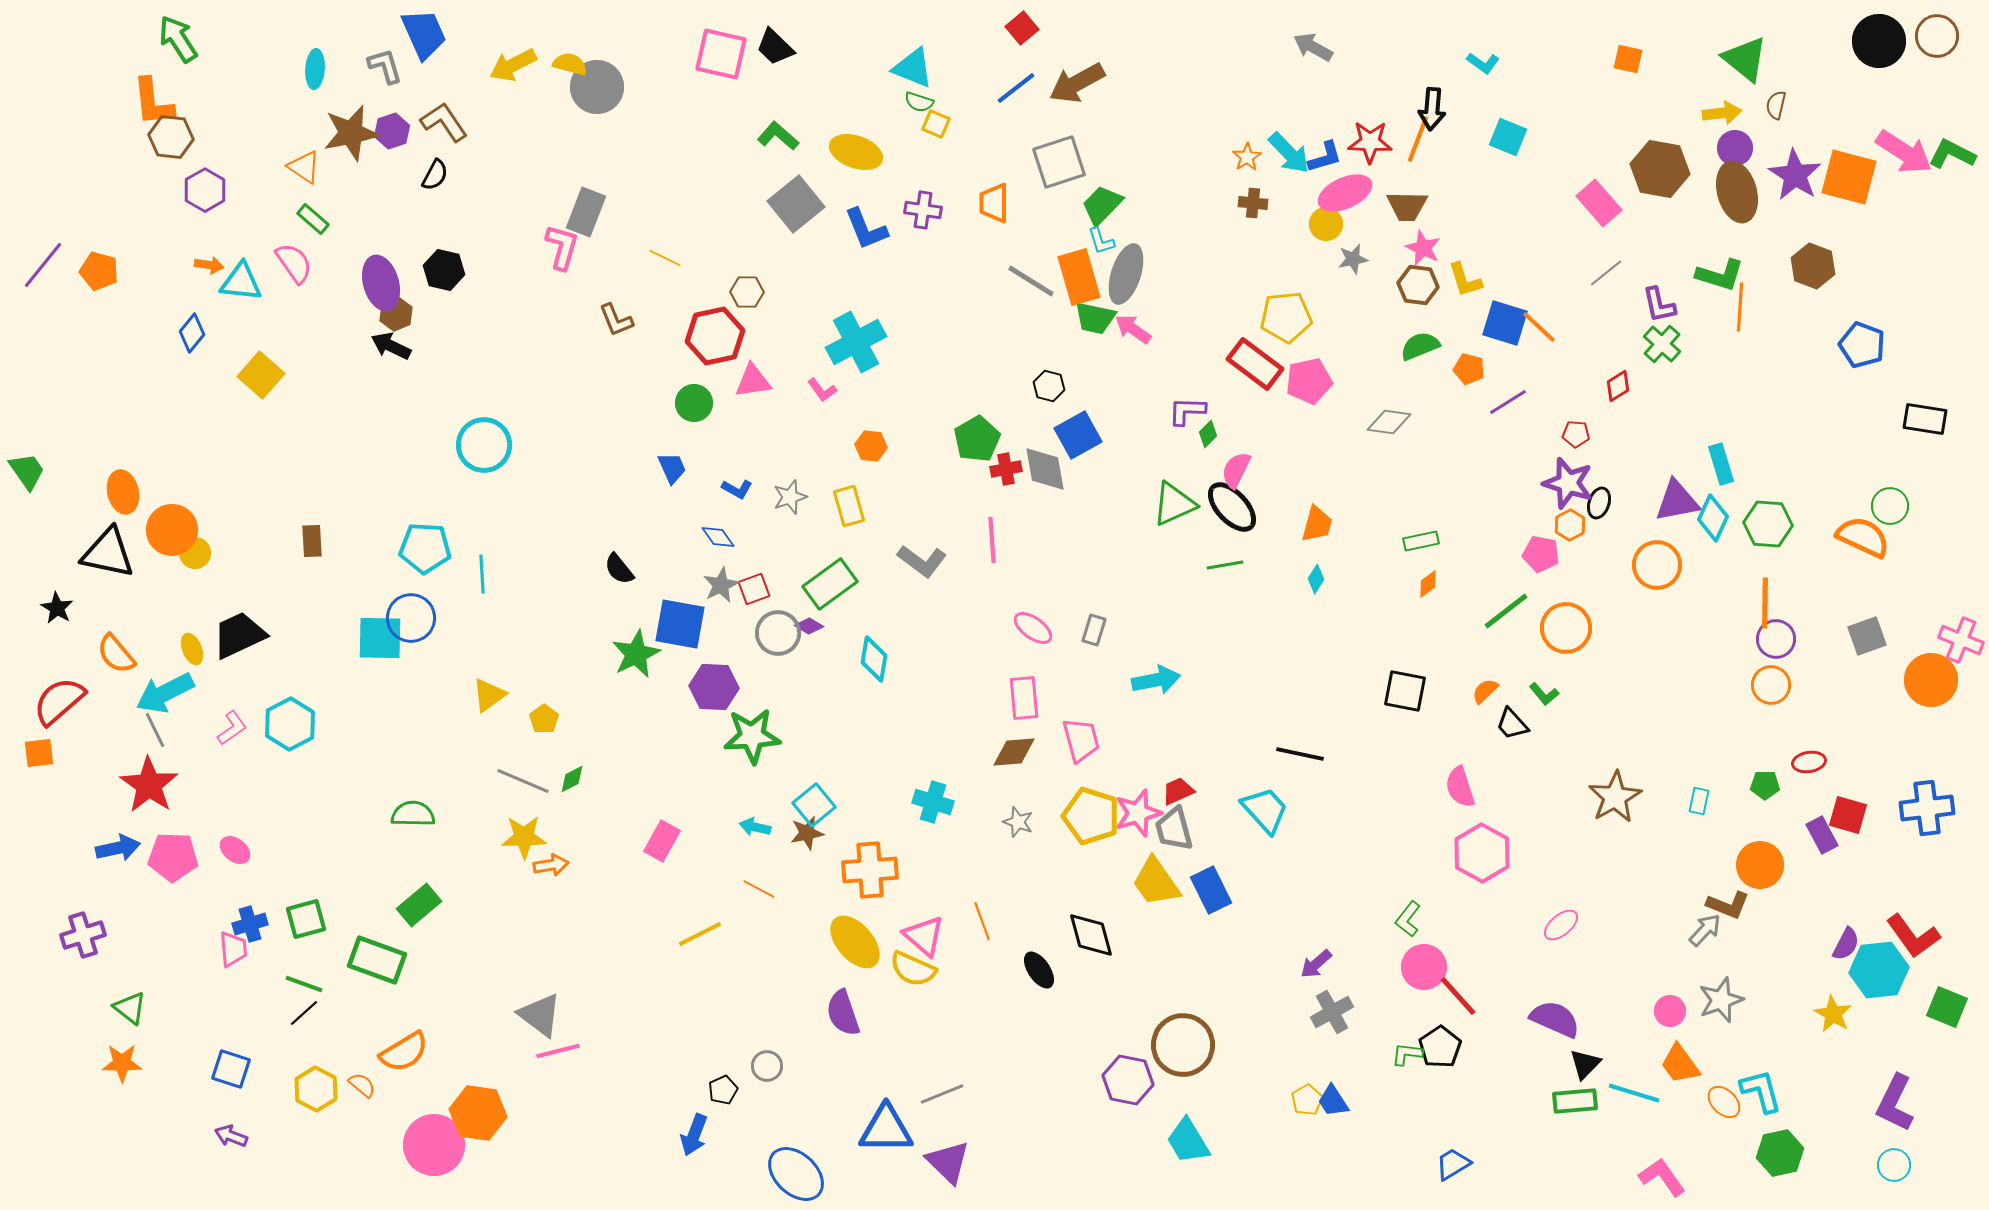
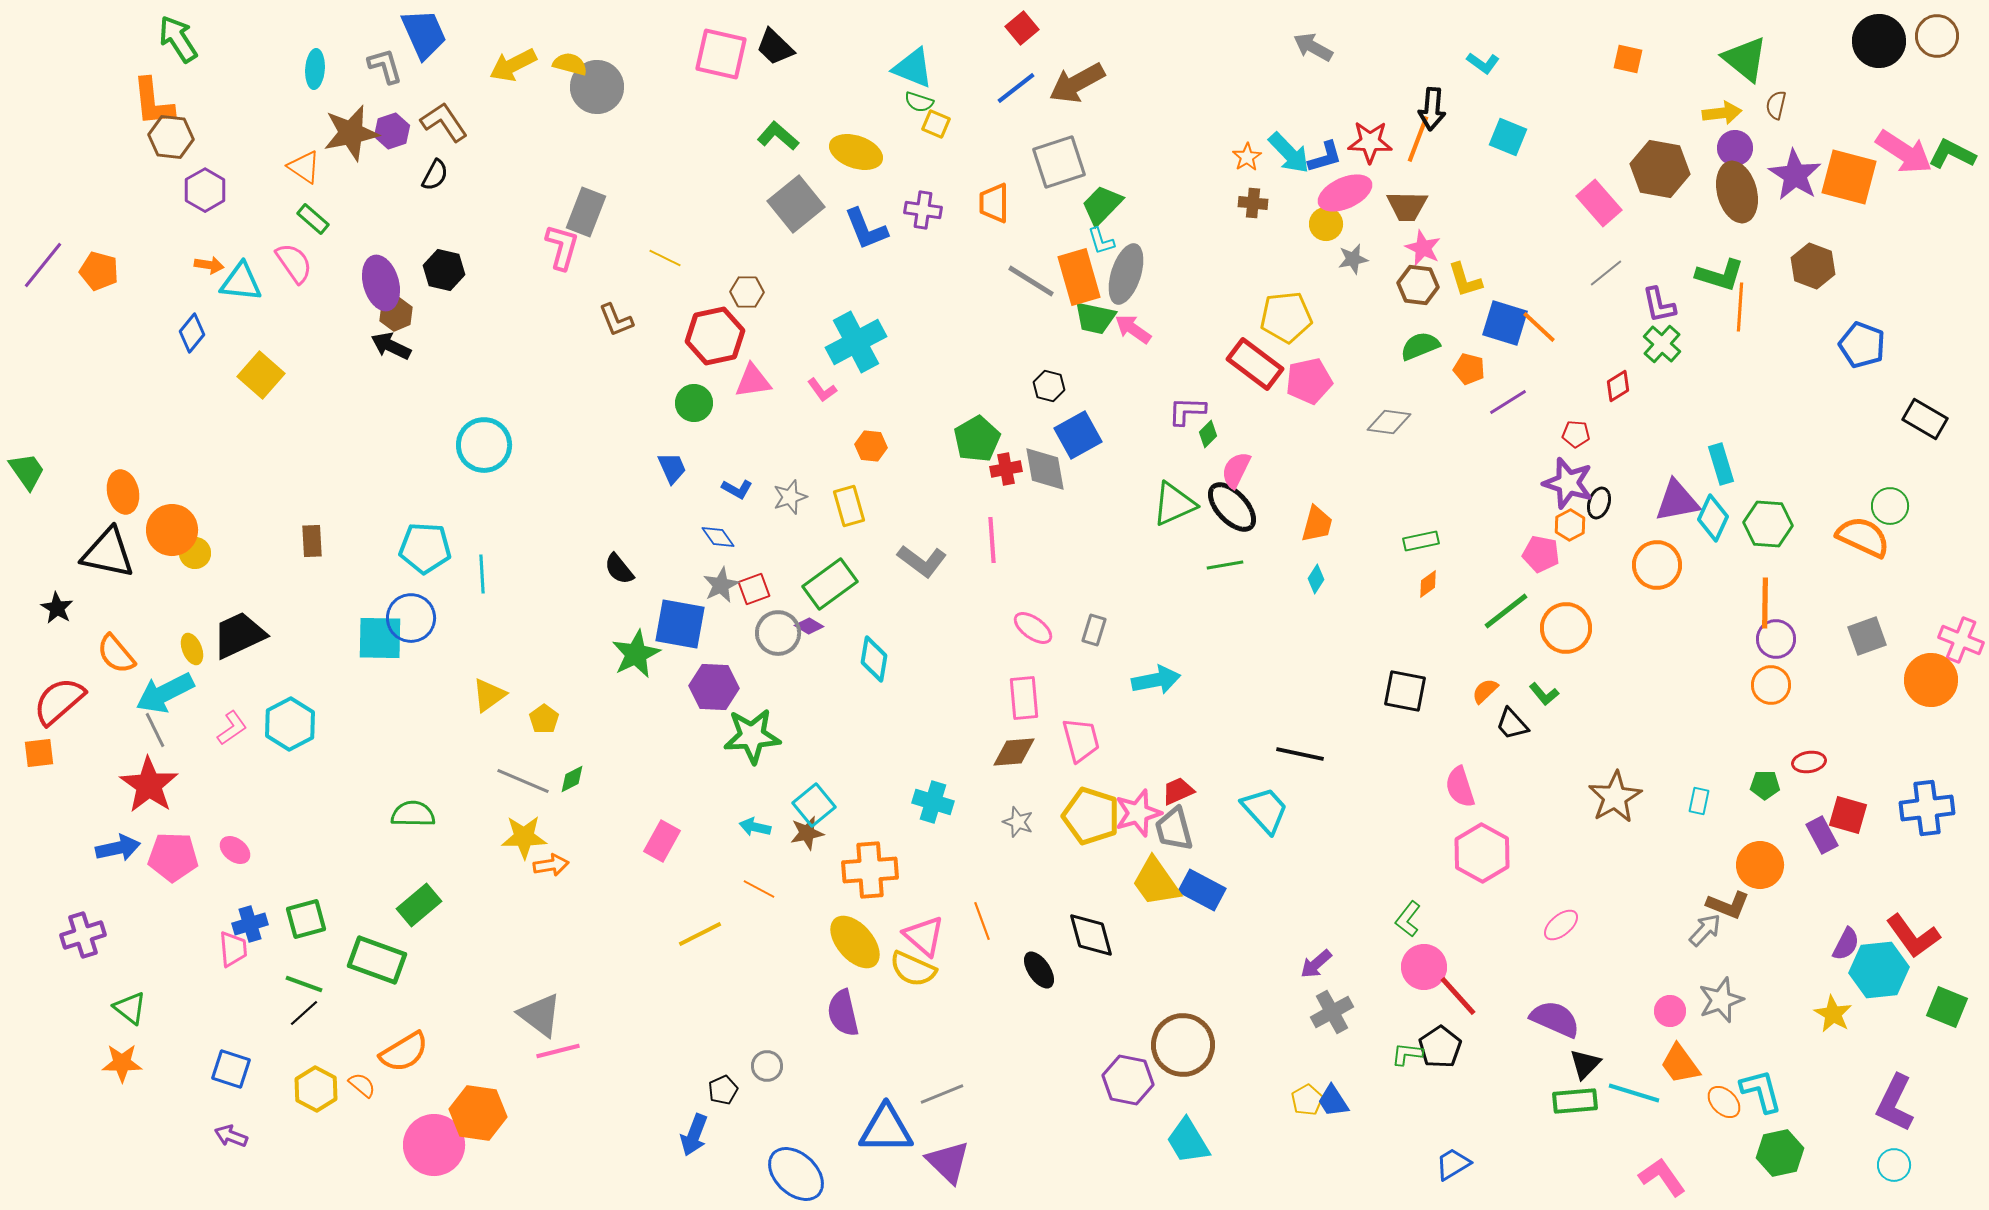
black rectangle at (1925, 419): rotated 21 degrees clockwise
blue rectangle at (1211, 890): moved 9 px left; rotated 36 degrees counterclockwise
purple semicircle at (843, 1013): rotated 6 degrees clockwise
